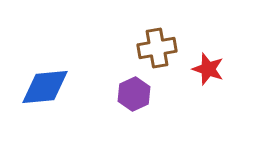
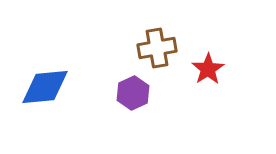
red star: rotated 20 degrees clockwise
purple hexagon: moved 1 px left, 1 px up
